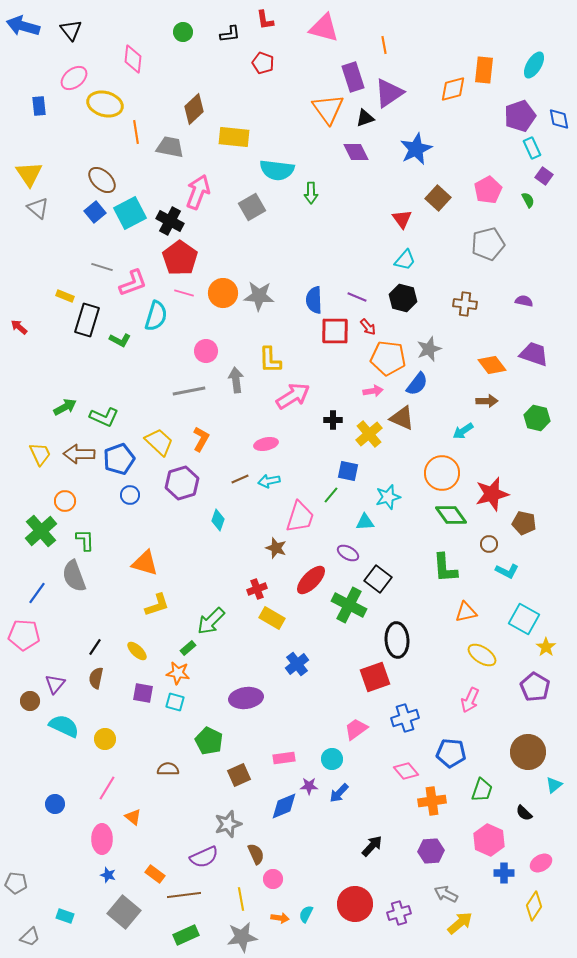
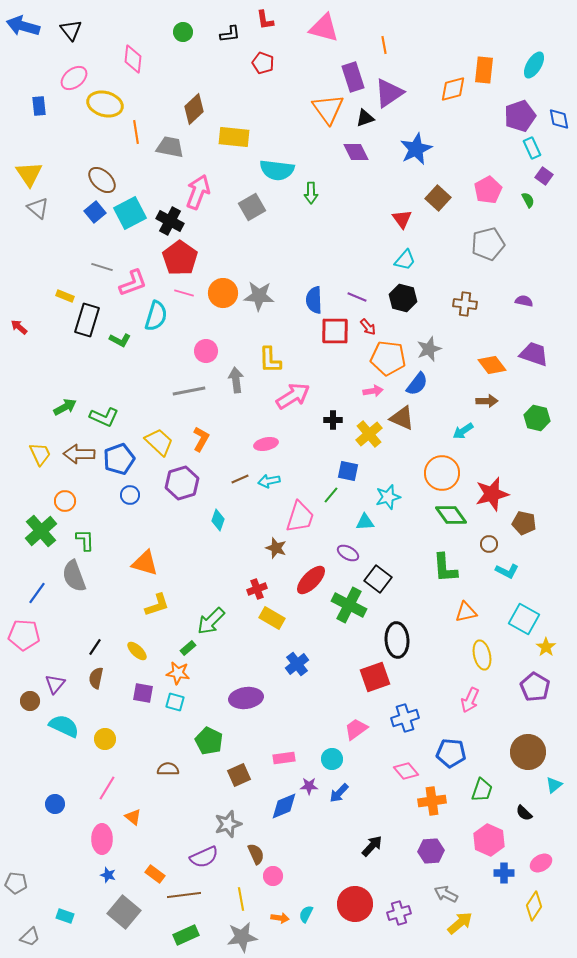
yellow ellipse at (482, 655): rotated 44 degrees clockwise
pink circle at (273, 879): moved 3 px up
